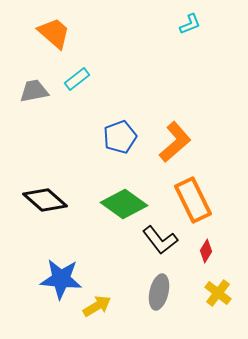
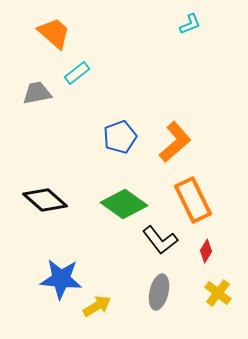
cyan rectangle: moved 6 px up
gray trapezoid: moved 3 px right, 2 px down
